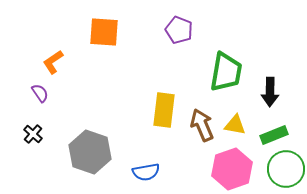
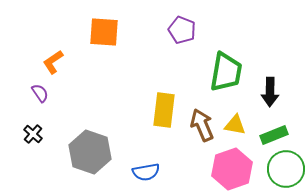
purple pentagon: moved 3 px right
